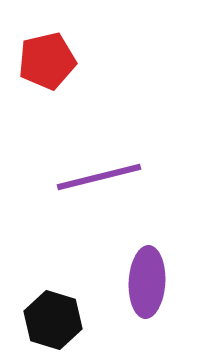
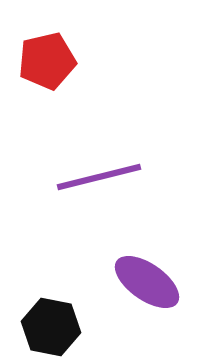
purple ellipse: rotated 58 degrees counterclockwise
black hexagon: moved 2 px left, 7 px down; rotated 6 degrees counterclockwise
